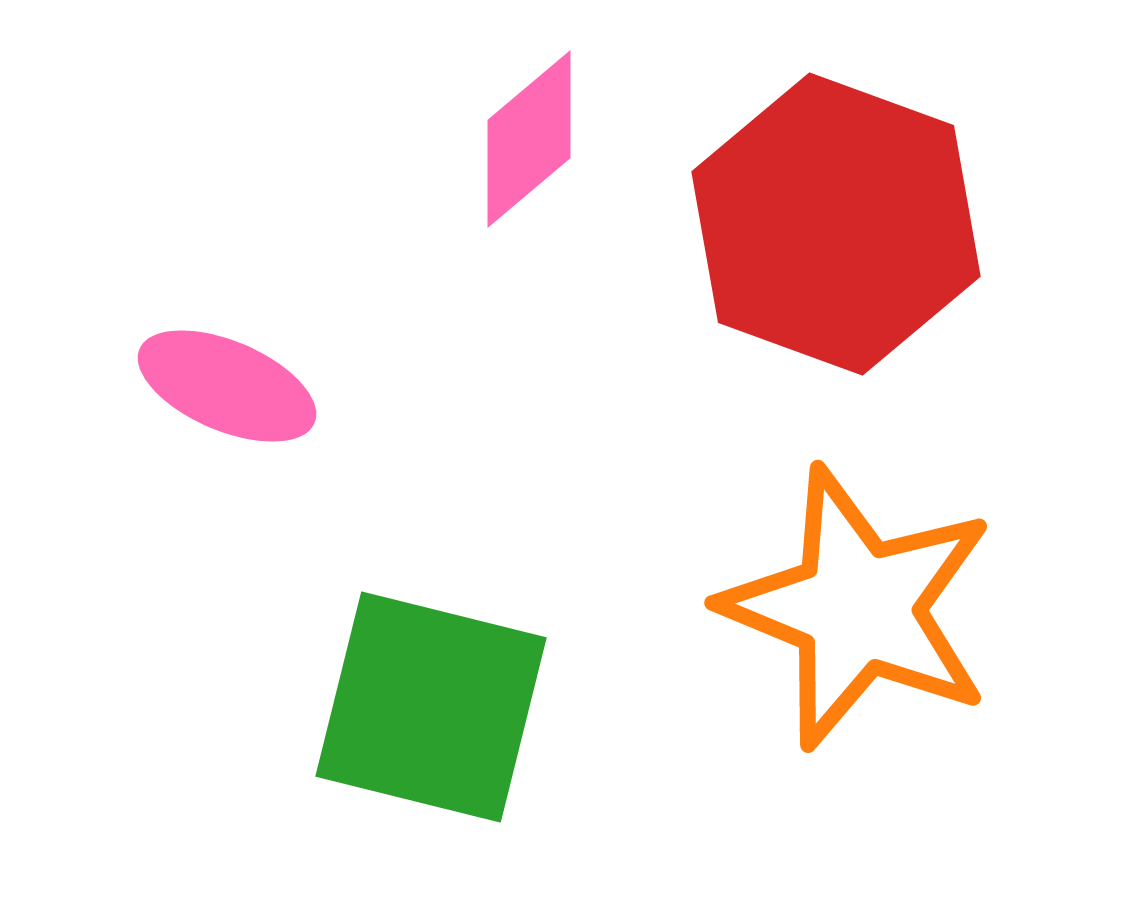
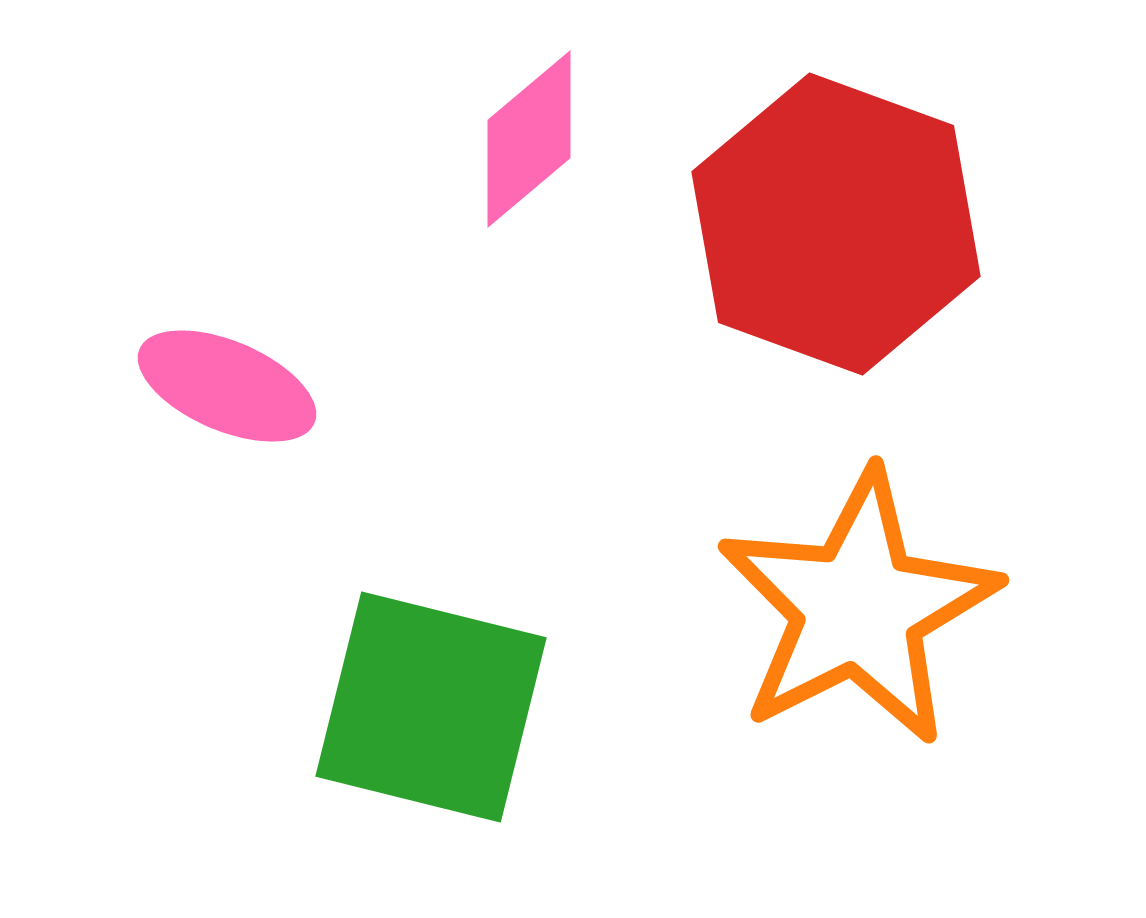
orange star: rotated 23 degrees clockwise
